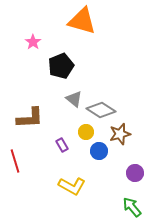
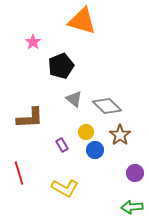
gray diamond: moved 6 px right, 4 px up; rotated 12 degrees clockwise
brown star: moved 1 px down; rotated 20 degrees counterclockwise
blue circle: moved 4 px left, 1 px up
red line: moved 4 px right, 12 px down
yellow L-shape: moved 7 px left, 2 px down
green arrow: rotated 55 degrees counterclockwise
